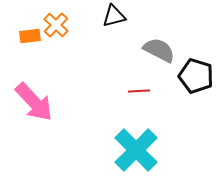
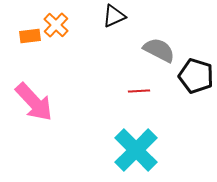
black triangle: rotated 10 degrees counterclockwise
